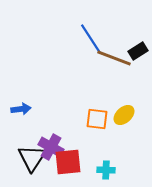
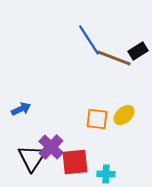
blue line: moved 2 px left, 1 px down
blue arrow: rotated 18 degrees counterclockwise
purple cross: rotated 15 degrees clockwise
red square: moved 7 px right
cyan cross: moved 4 px down
